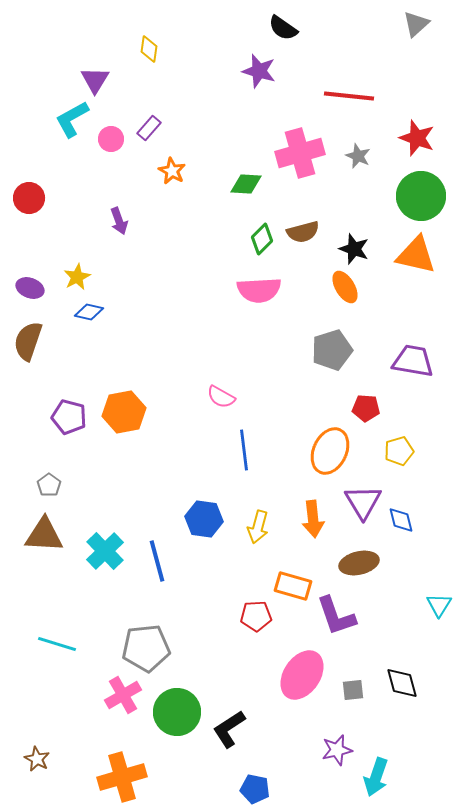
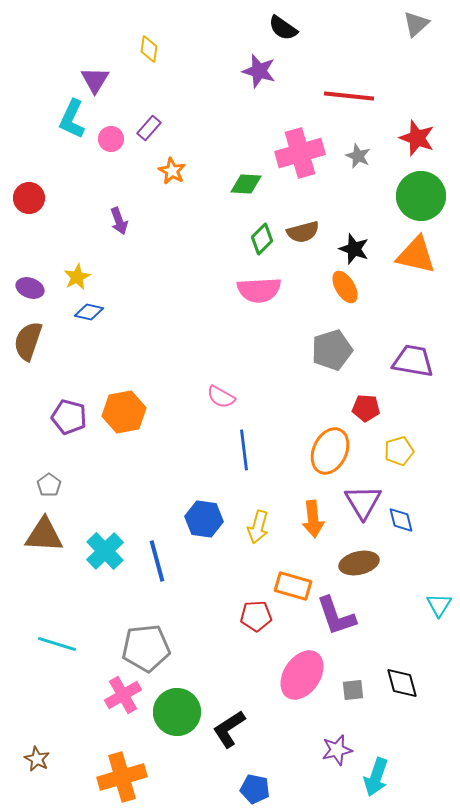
cyan L-shape at (72, 119): rotated 36 degrees counterclockwise
